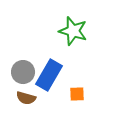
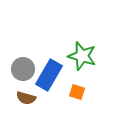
green star: moved 9 px right, 25 px down
gray circle: moved 3 px up
orange square: moved 2 px up; rotated 21 degrees clockwise
